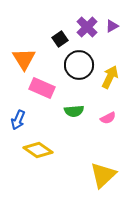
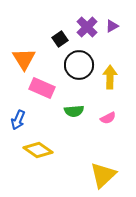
yellow arrow: rotated 25 degrees counterclockwise
